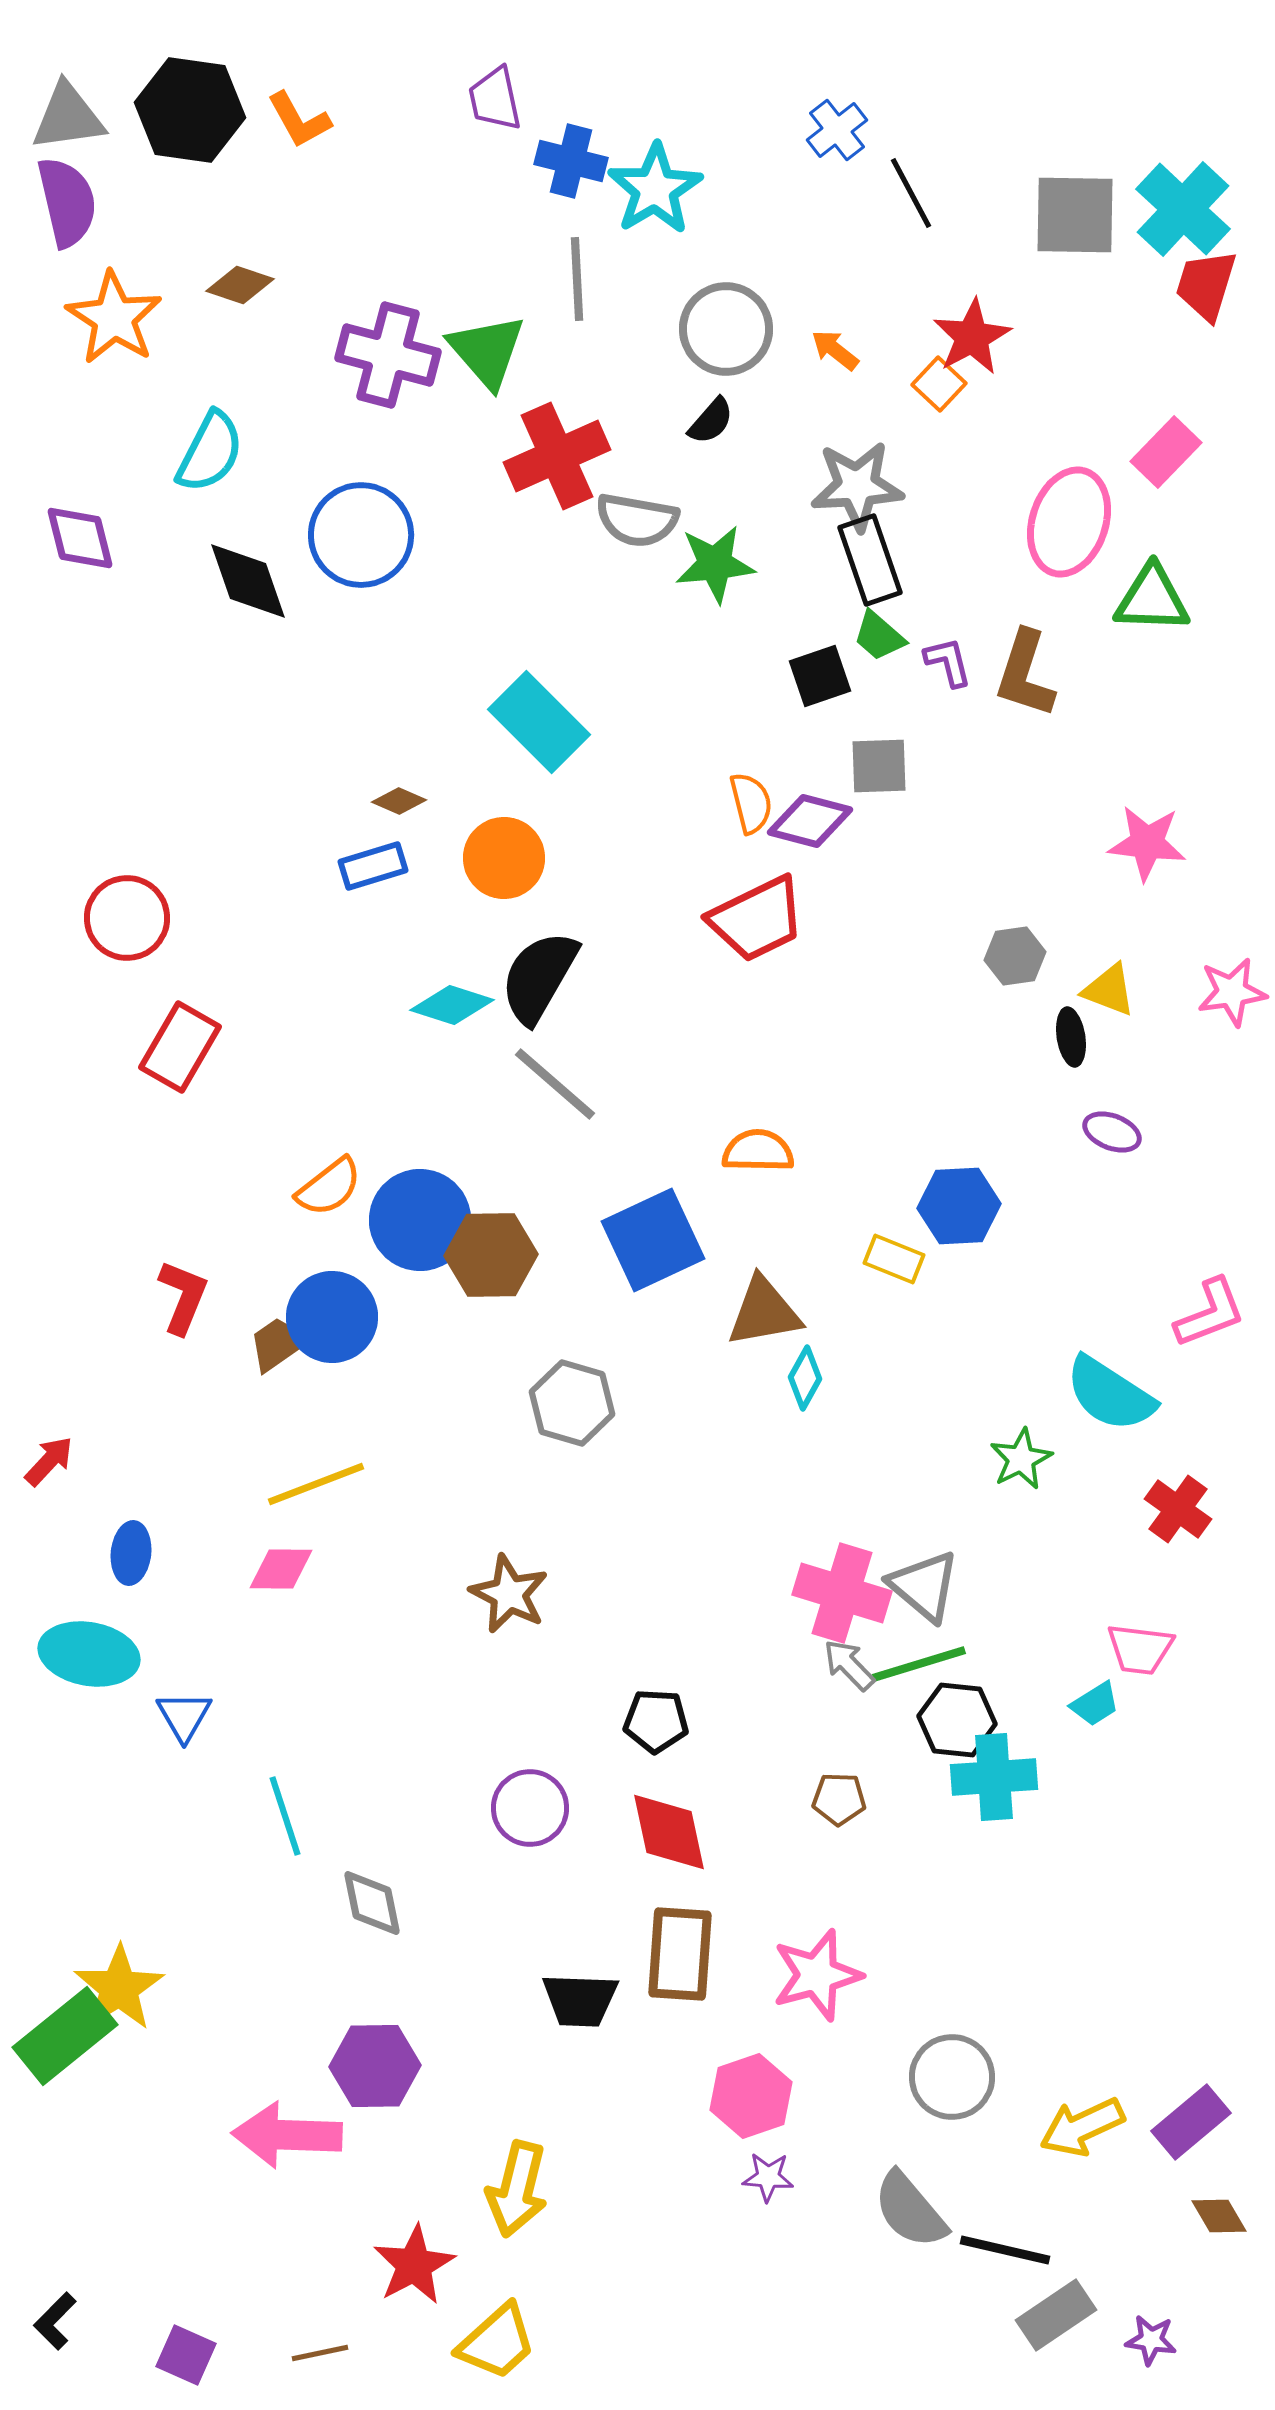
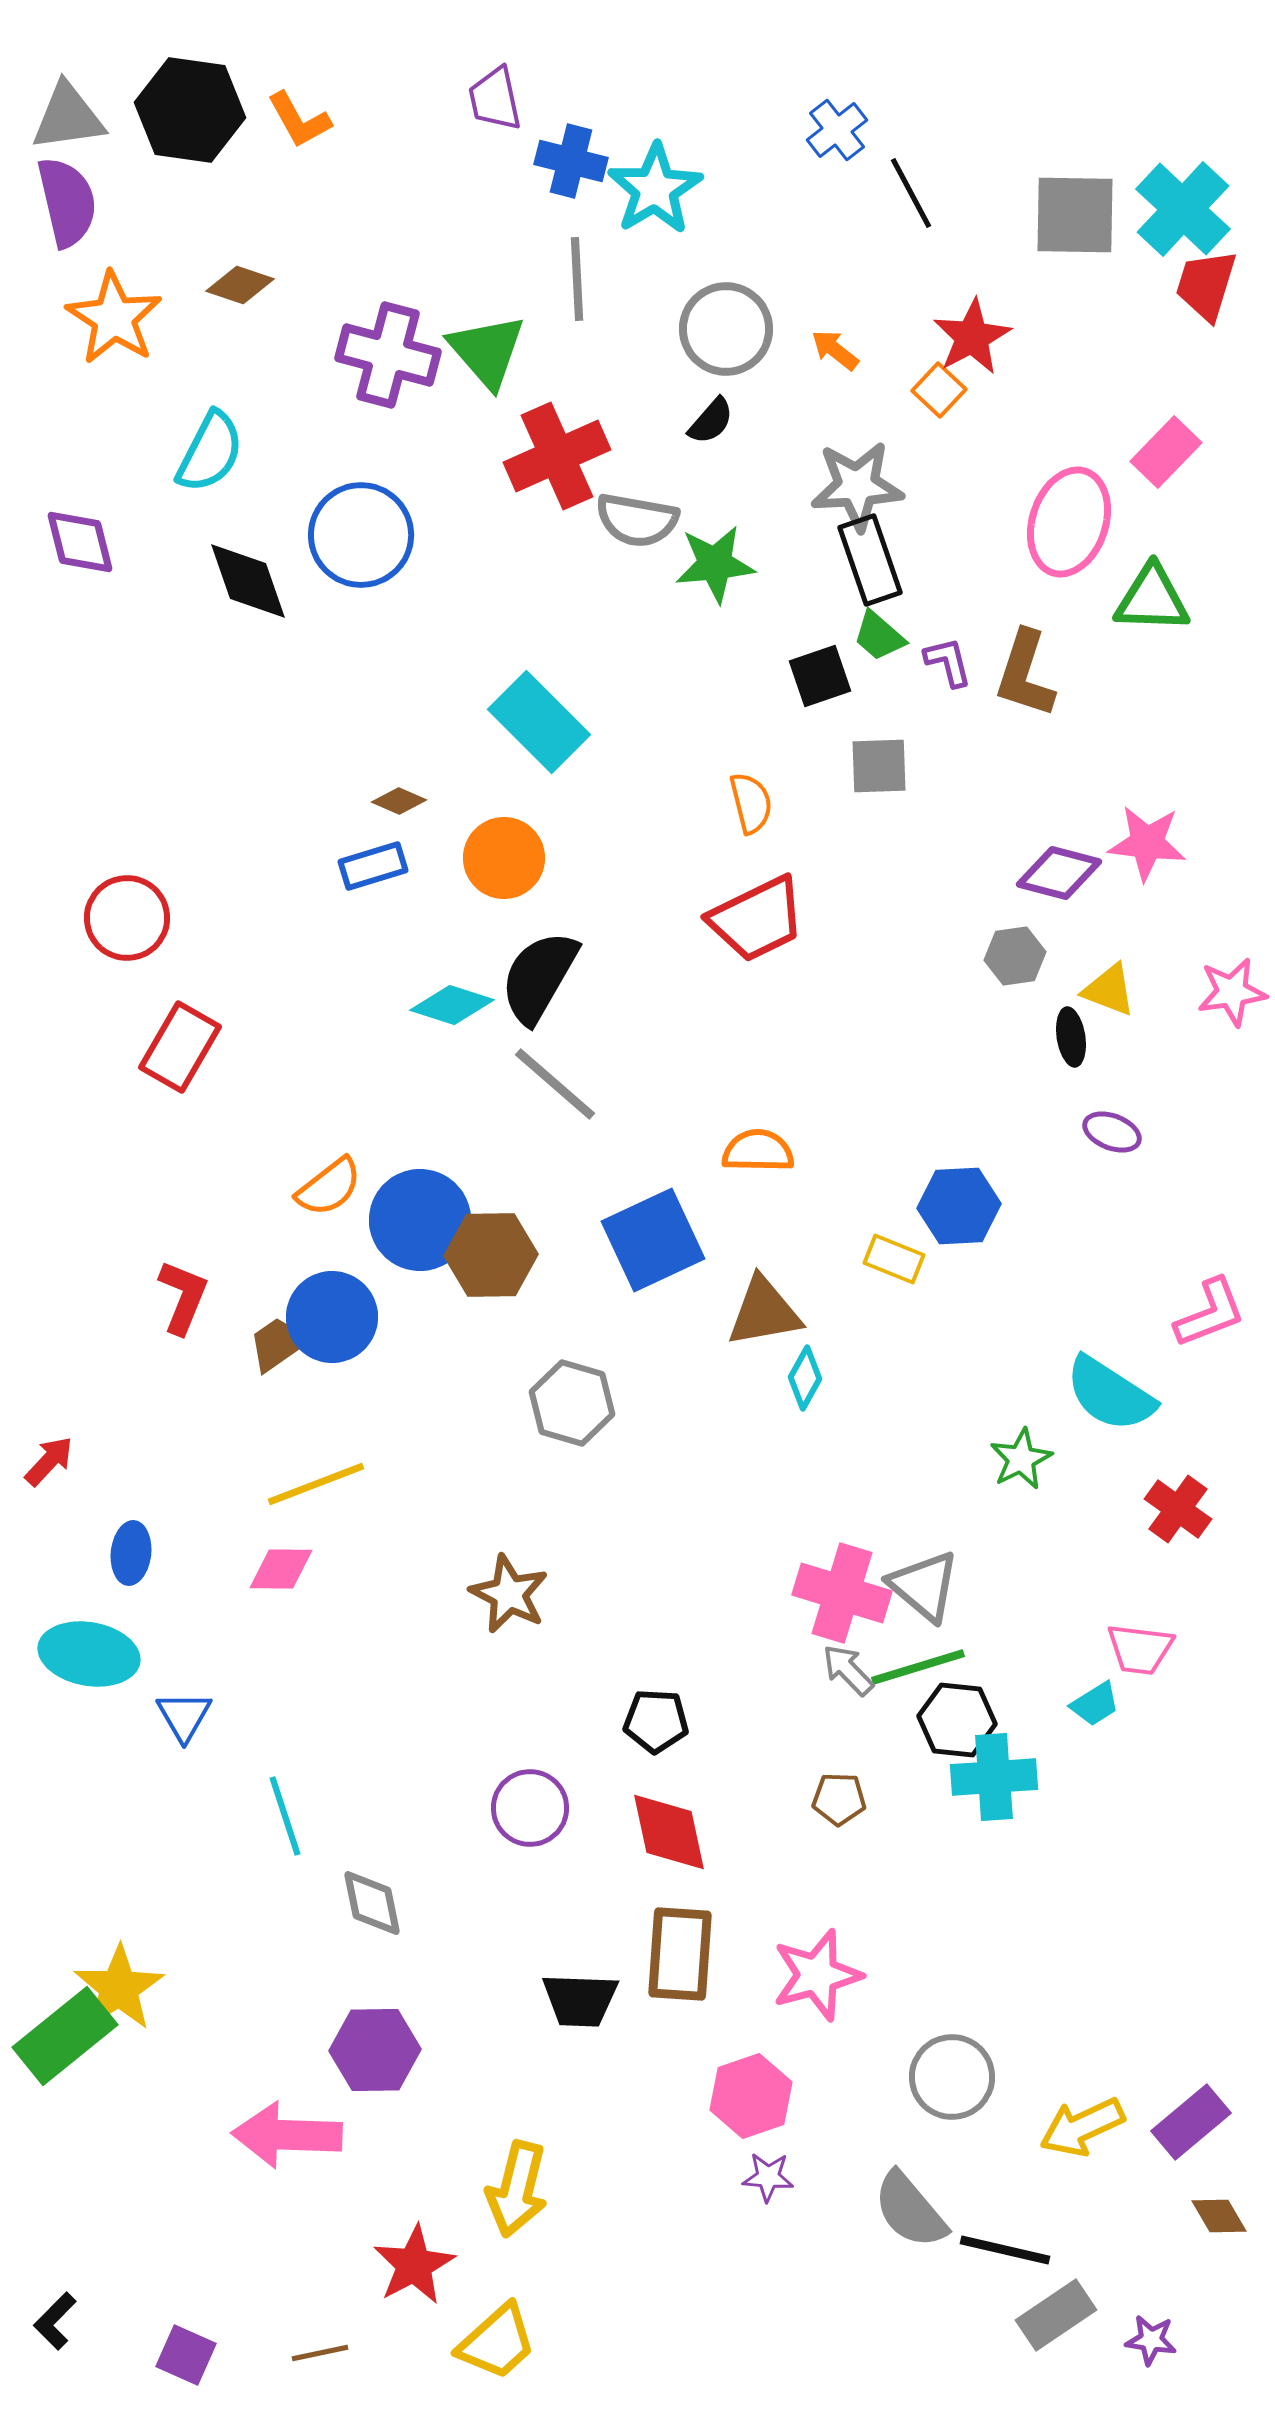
orange square at (939, 384): moved 6 px down
purple diamond at (80, 538): moved 4 px down
purple diamond at (810, 821): moved 249 px right, 52 px down
green line at (919, 1664): moved 1 px left, 3 px down
gray arrow at (849, 1665): moved 1 px left, 5 px down
purple hexagon at (375, 2066): moved 16 px up
